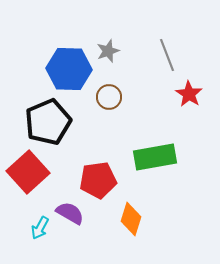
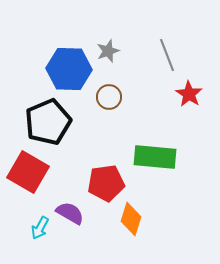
green rectangle: rotated 15 degrees clockwise
red square: rotated 18 degrees counterclockwise
red pentagon: moved 8 px right, 3 px down
